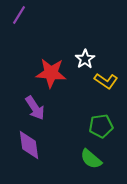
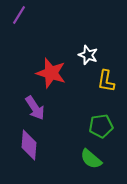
white star: moved 3 px right, 4 px up; rotated 18 degrees counterclockwise
red star: rotated 12 degrees clockwise
yellow L-shape: rotated 65 degrees clockwise
purple diamond: rotated 12 degrees clockwise
